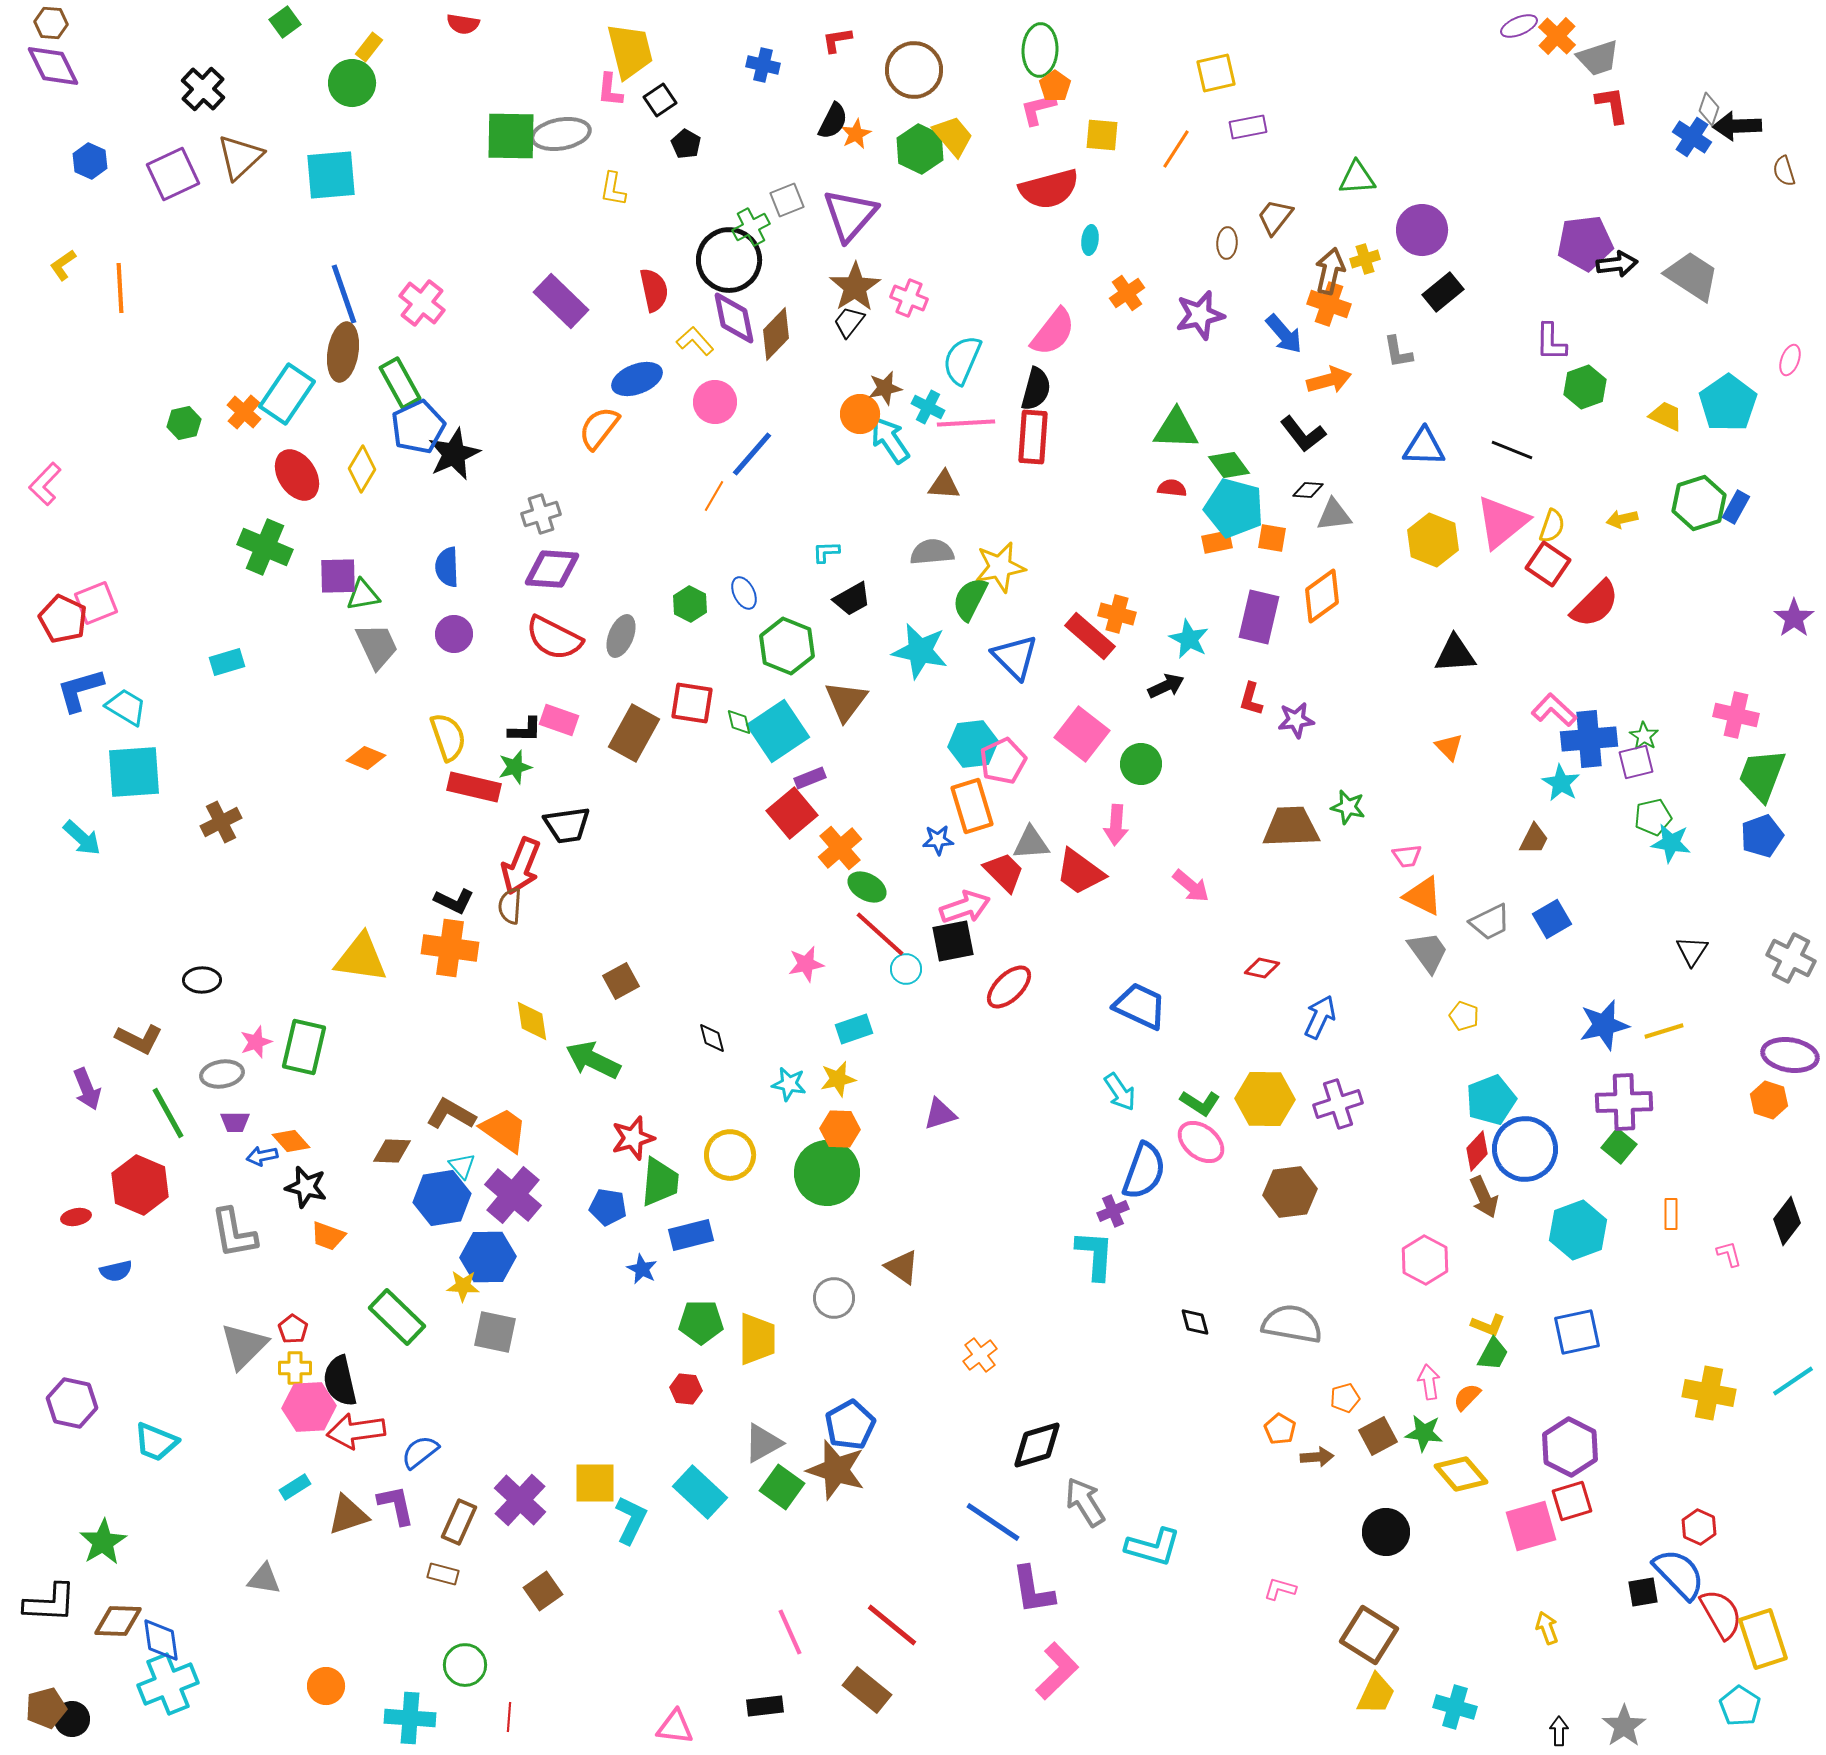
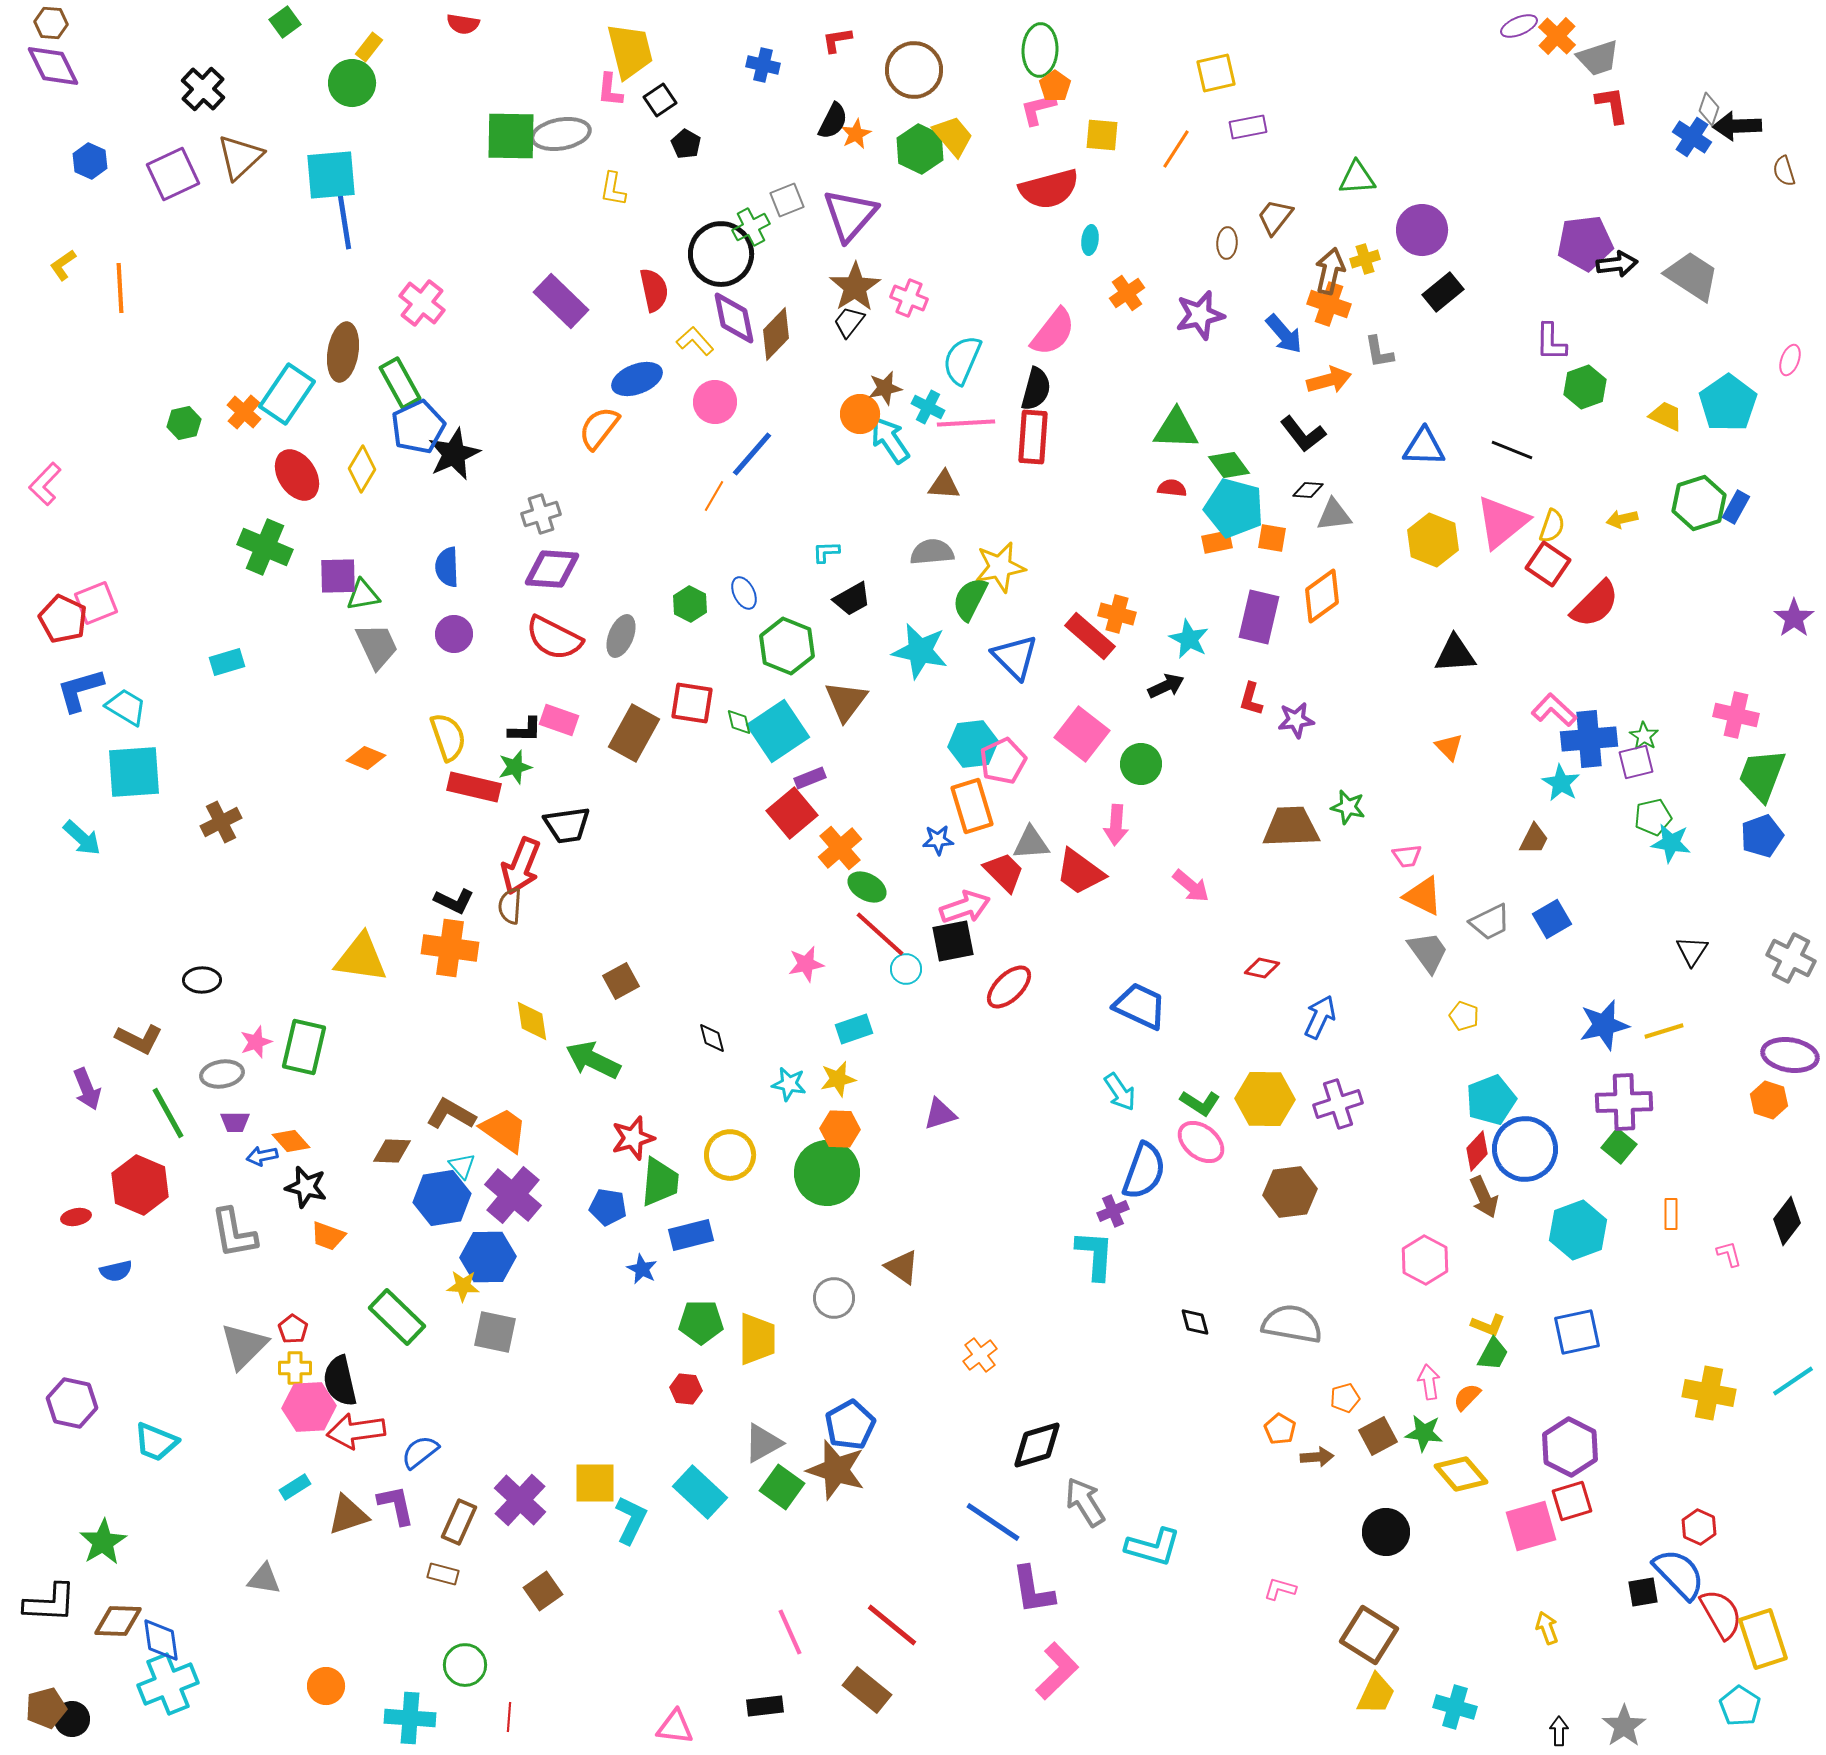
black circle at (729, 260): moved 8 px left, 6 px up
blue line at (344, 294): moved 75 px up; rotated 10 degrees clockwise
gray L-shape at (1398, 352): moved 19 px left
